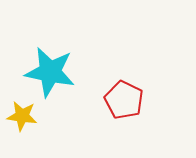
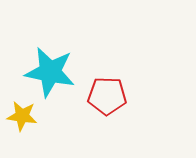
red pentagon: moved 17 px left, 4 px up; rotated 24 degrees counterclockwise
